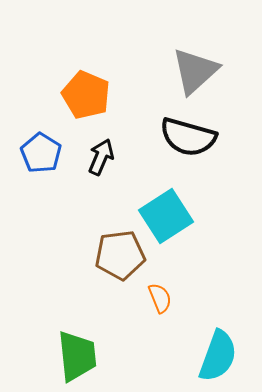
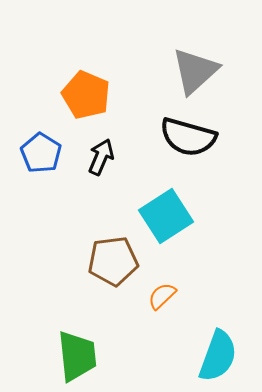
brown pentagon: moved 7 px left, 6 px down
orange semicircle: moved 2 px right, 2 px up; rotated 112 degrees counterclockwise
